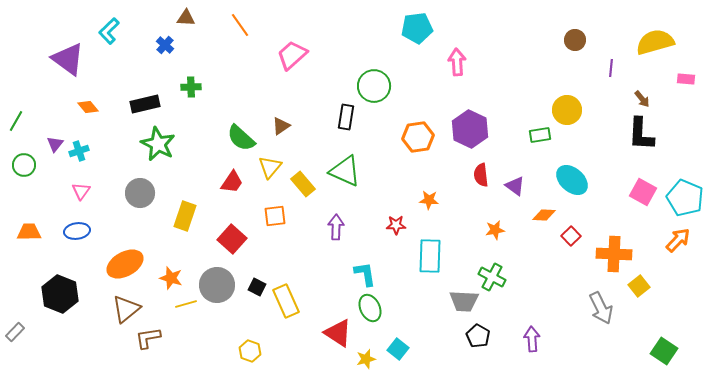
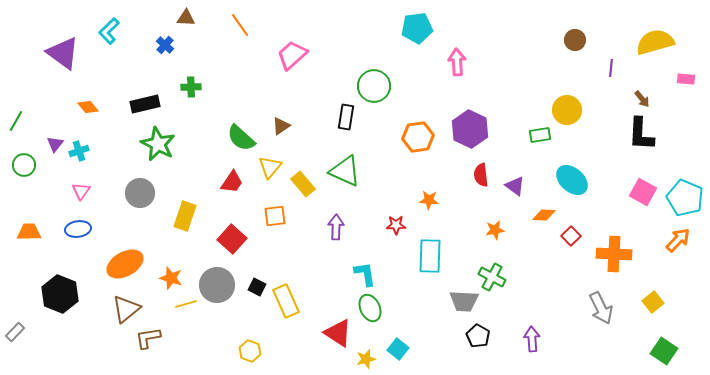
purple triangle at (68, 59): moved 5 px left, 6 px up
blue ellipse at (77, 231): moved 1 px right, 2 px up
yellow square at (639, 286): moved 14 px right, 16 px down
